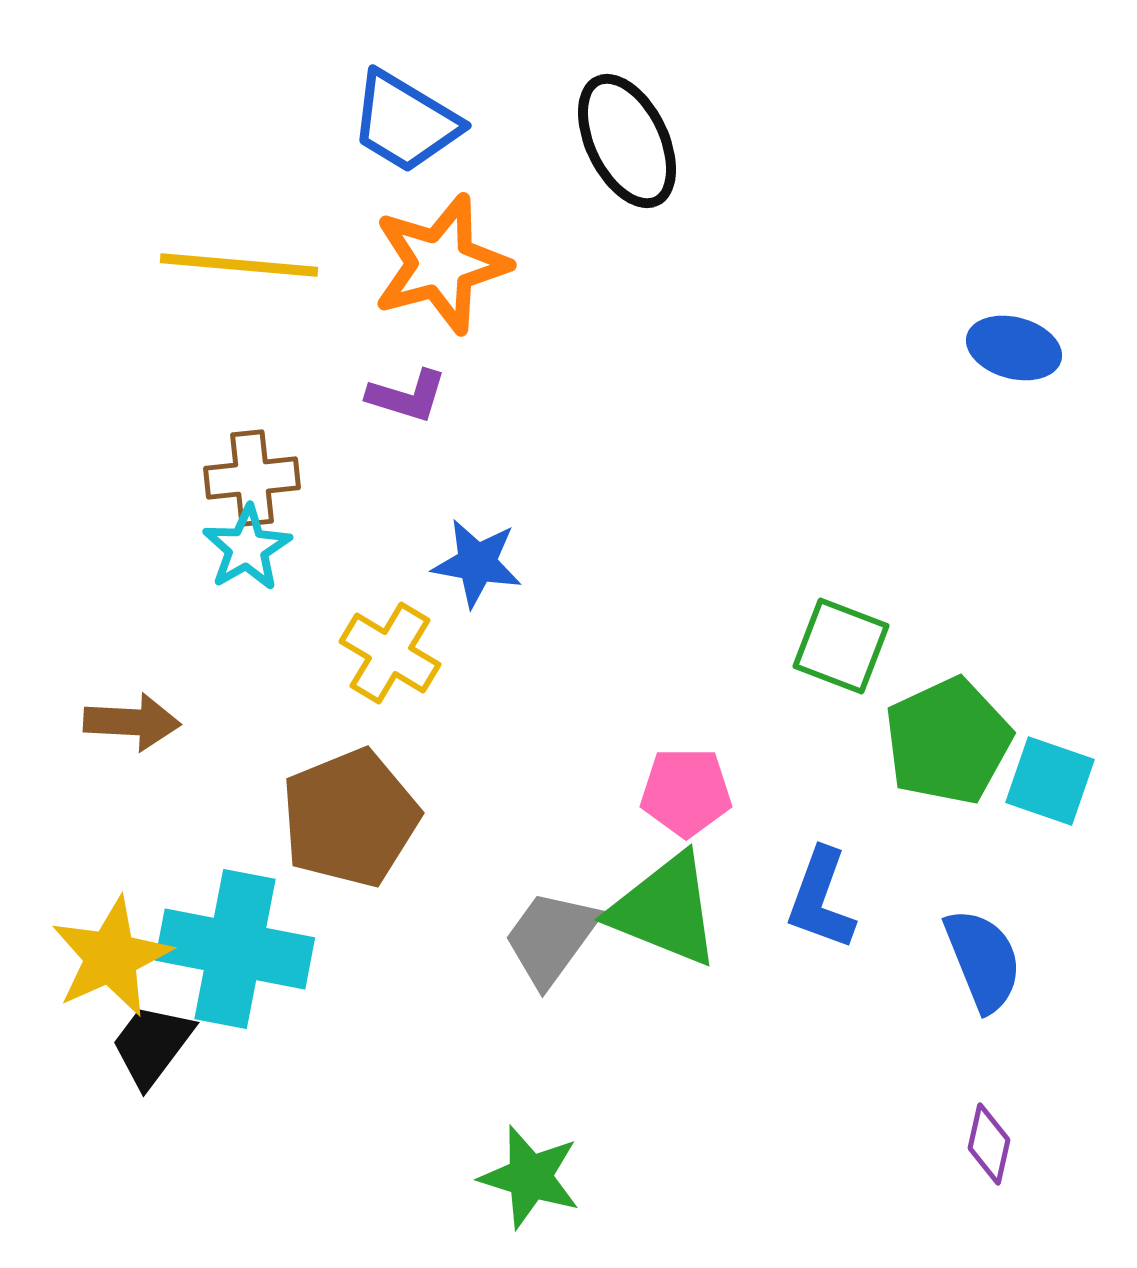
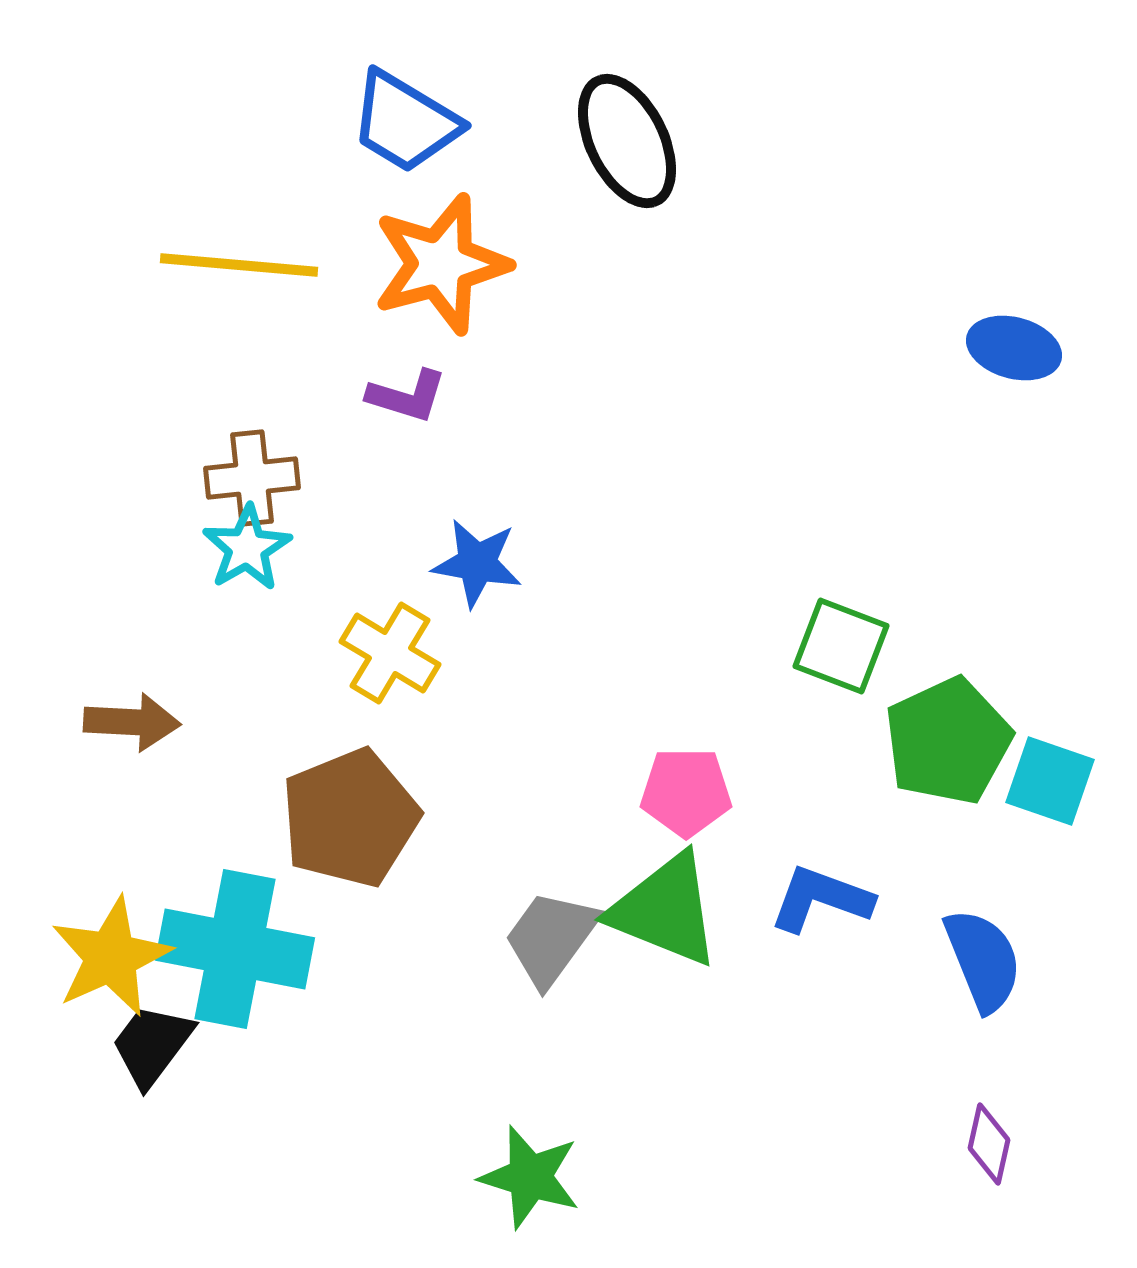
blue L-shape: rotated 90 degrees clockwise
